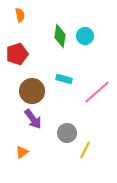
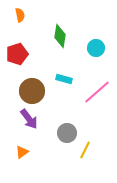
cyan circle: moved 11 px right, 12 px down
purple arrow: moved 4 px left
